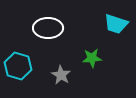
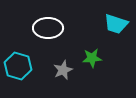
gray star: moved 2 px right, 5 px up; rotated 18 degrees clockwise
